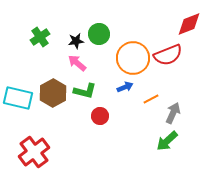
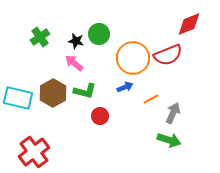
black star: rotated 21 degrees clockwise
pink arrow: moved 3 px left
green arrow: moved 2 px right, 1 px up; rotated 120 degrees counterclockwise
